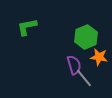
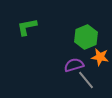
orange star: moved 1 px right
purple semicircle: rotated 90 degrees counterclockwise
gray line: moved 2 px right, 2 px down
